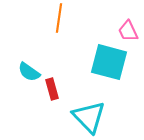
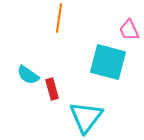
pink trapezoid: moved 1 px right, 1 px up
cyan square: moved 1 px left
cyan semicircle: moved 1 px left, 3 px down
cyan triangle: moved 3 px left; rotated 21 degrees clockwise
